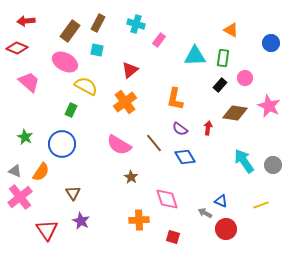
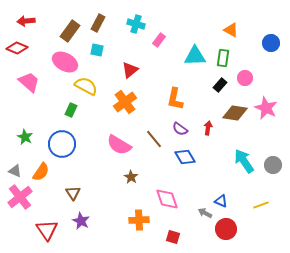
pink star at (269, 106): moved 3 px left, 2 px down
brown line at (154, 143): moved 4 px up
